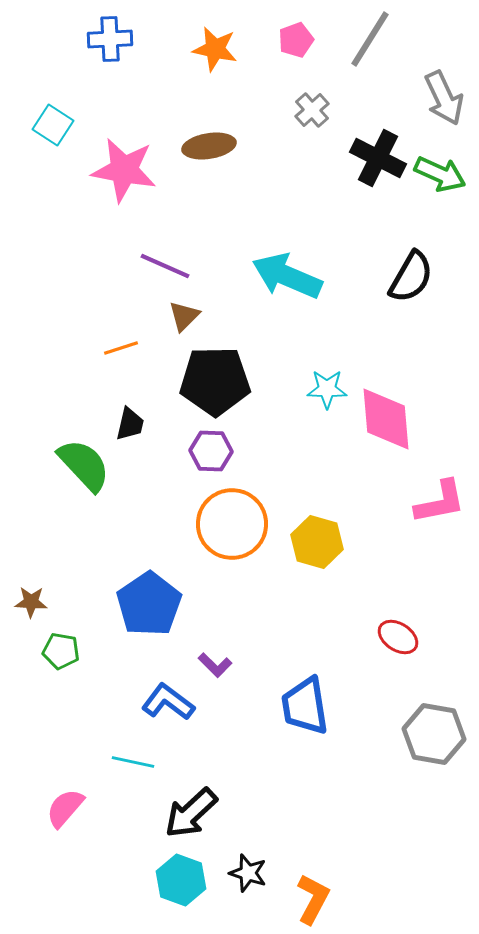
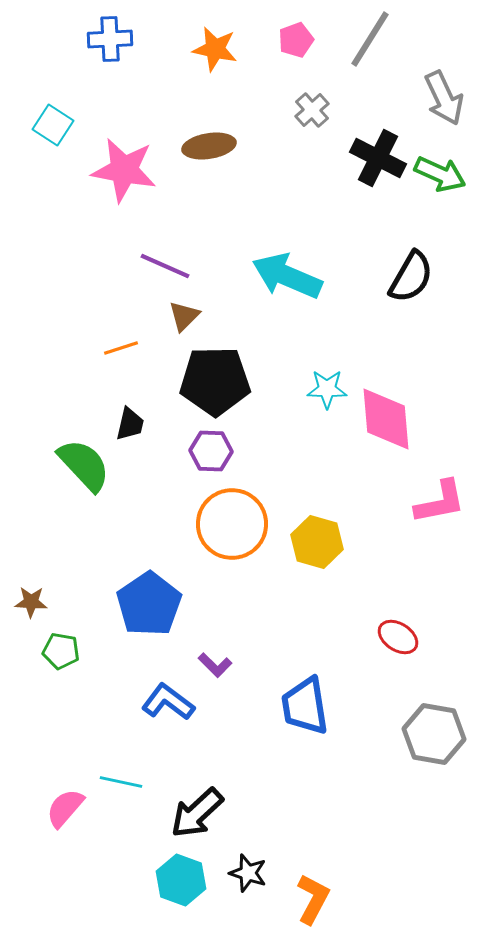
cyan line: moved 12 px left, 20 px down
black arrow: moved 6 px right
